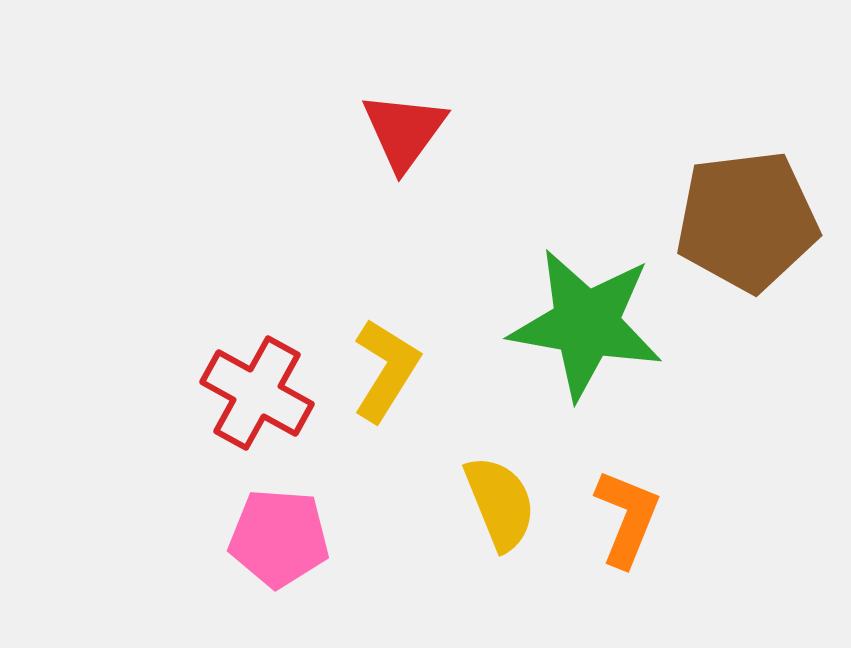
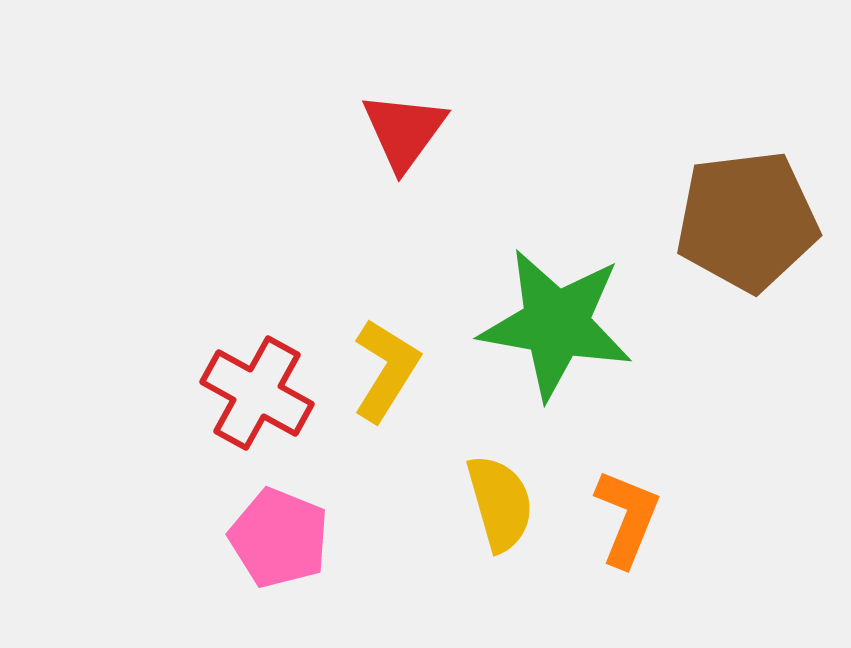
green star: moved 30 px left
yellow semicircle: rotated 6 degrees clockwise
pink pentagon: rotated 18 degrees clockwise
